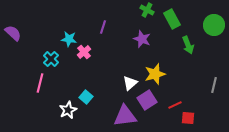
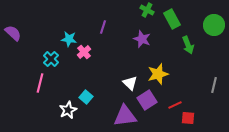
yellow star: moved 3 px right
white triangle: rotated 35 degrees counterclockwise
